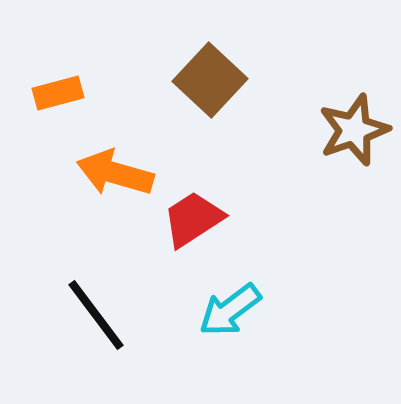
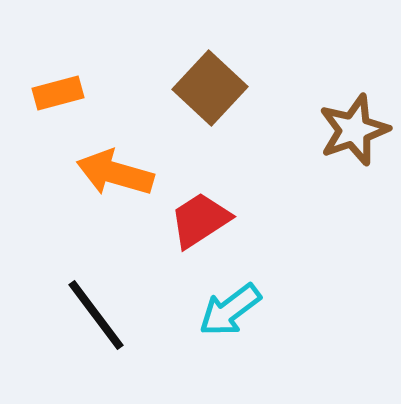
brown square: moved 8 px down
red trapezoid: moved 7 px right, 1 px down
